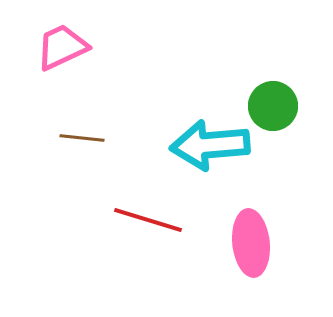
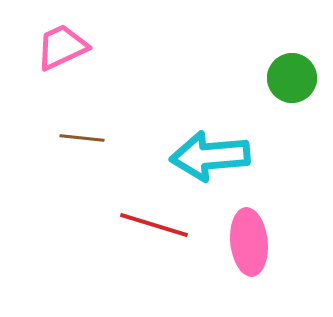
green circle: moved 19 px right, 28 px up
cyan arrow: moved 11 px down
red line: moved 6 px right, 5 px down
pink ellipse: moved 2 px left, 1 px up
